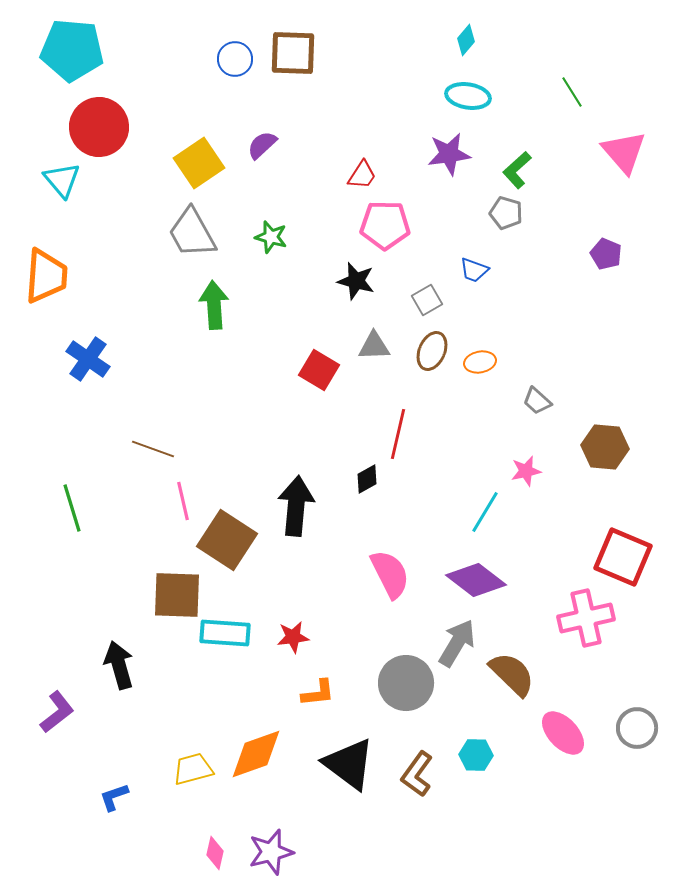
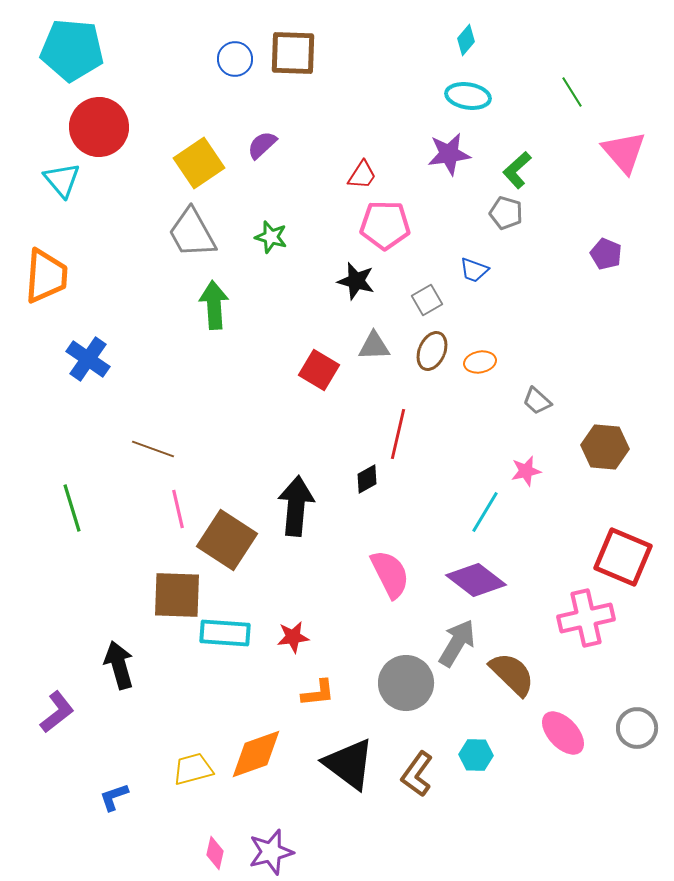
pink line at (183, 501): moved 5 px left, 8 px down
